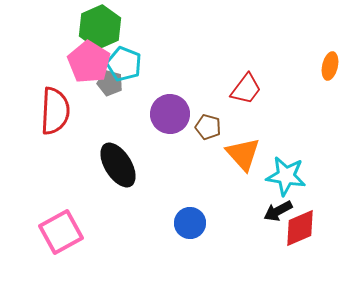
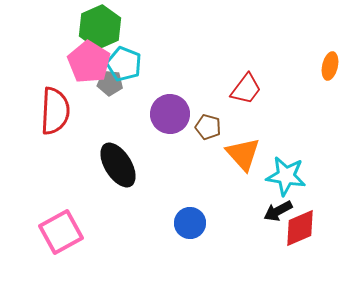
gray pentagon: rotated 10 degrees counterclockwise
